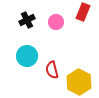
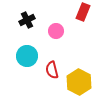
pink circle: moved 9 px down
